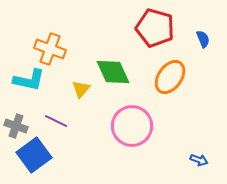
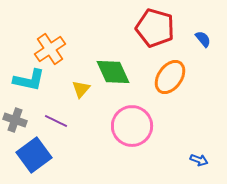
blue semicircle: rotated 18 degrees counterclockwise
orange cross: rotated 36 degrees clockwise
gray cross: moved 1 px left, 6 px up
